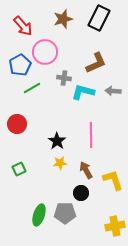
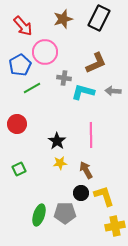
yellow L-shape: moved 9 px left, 16 px down
